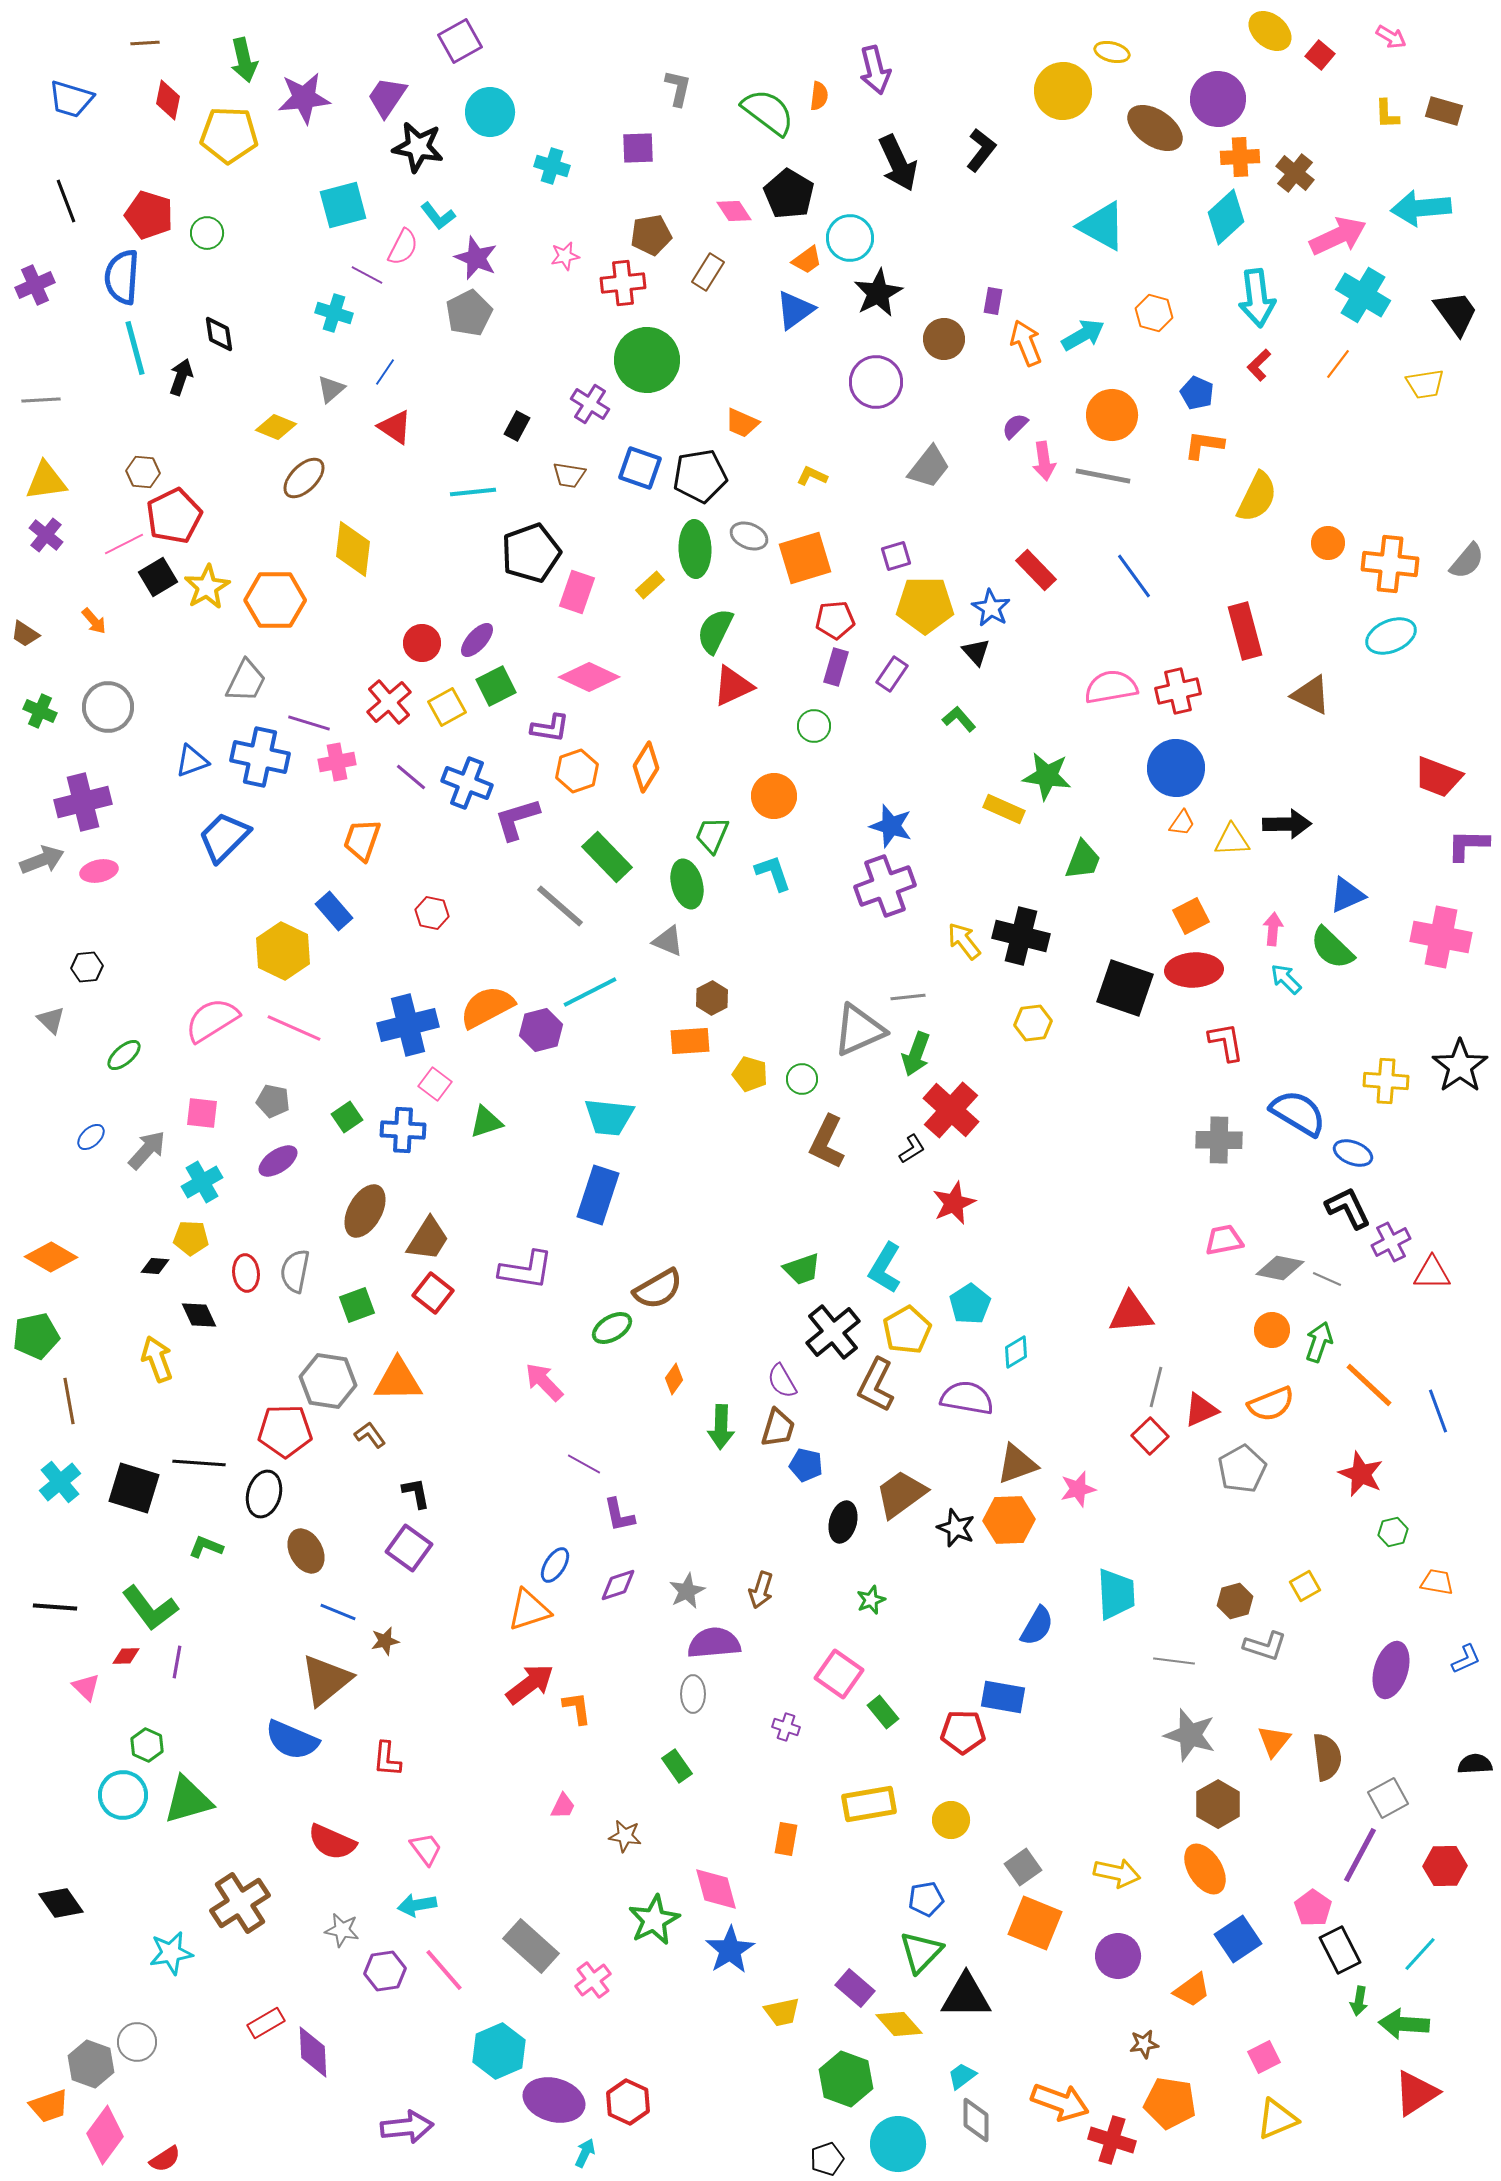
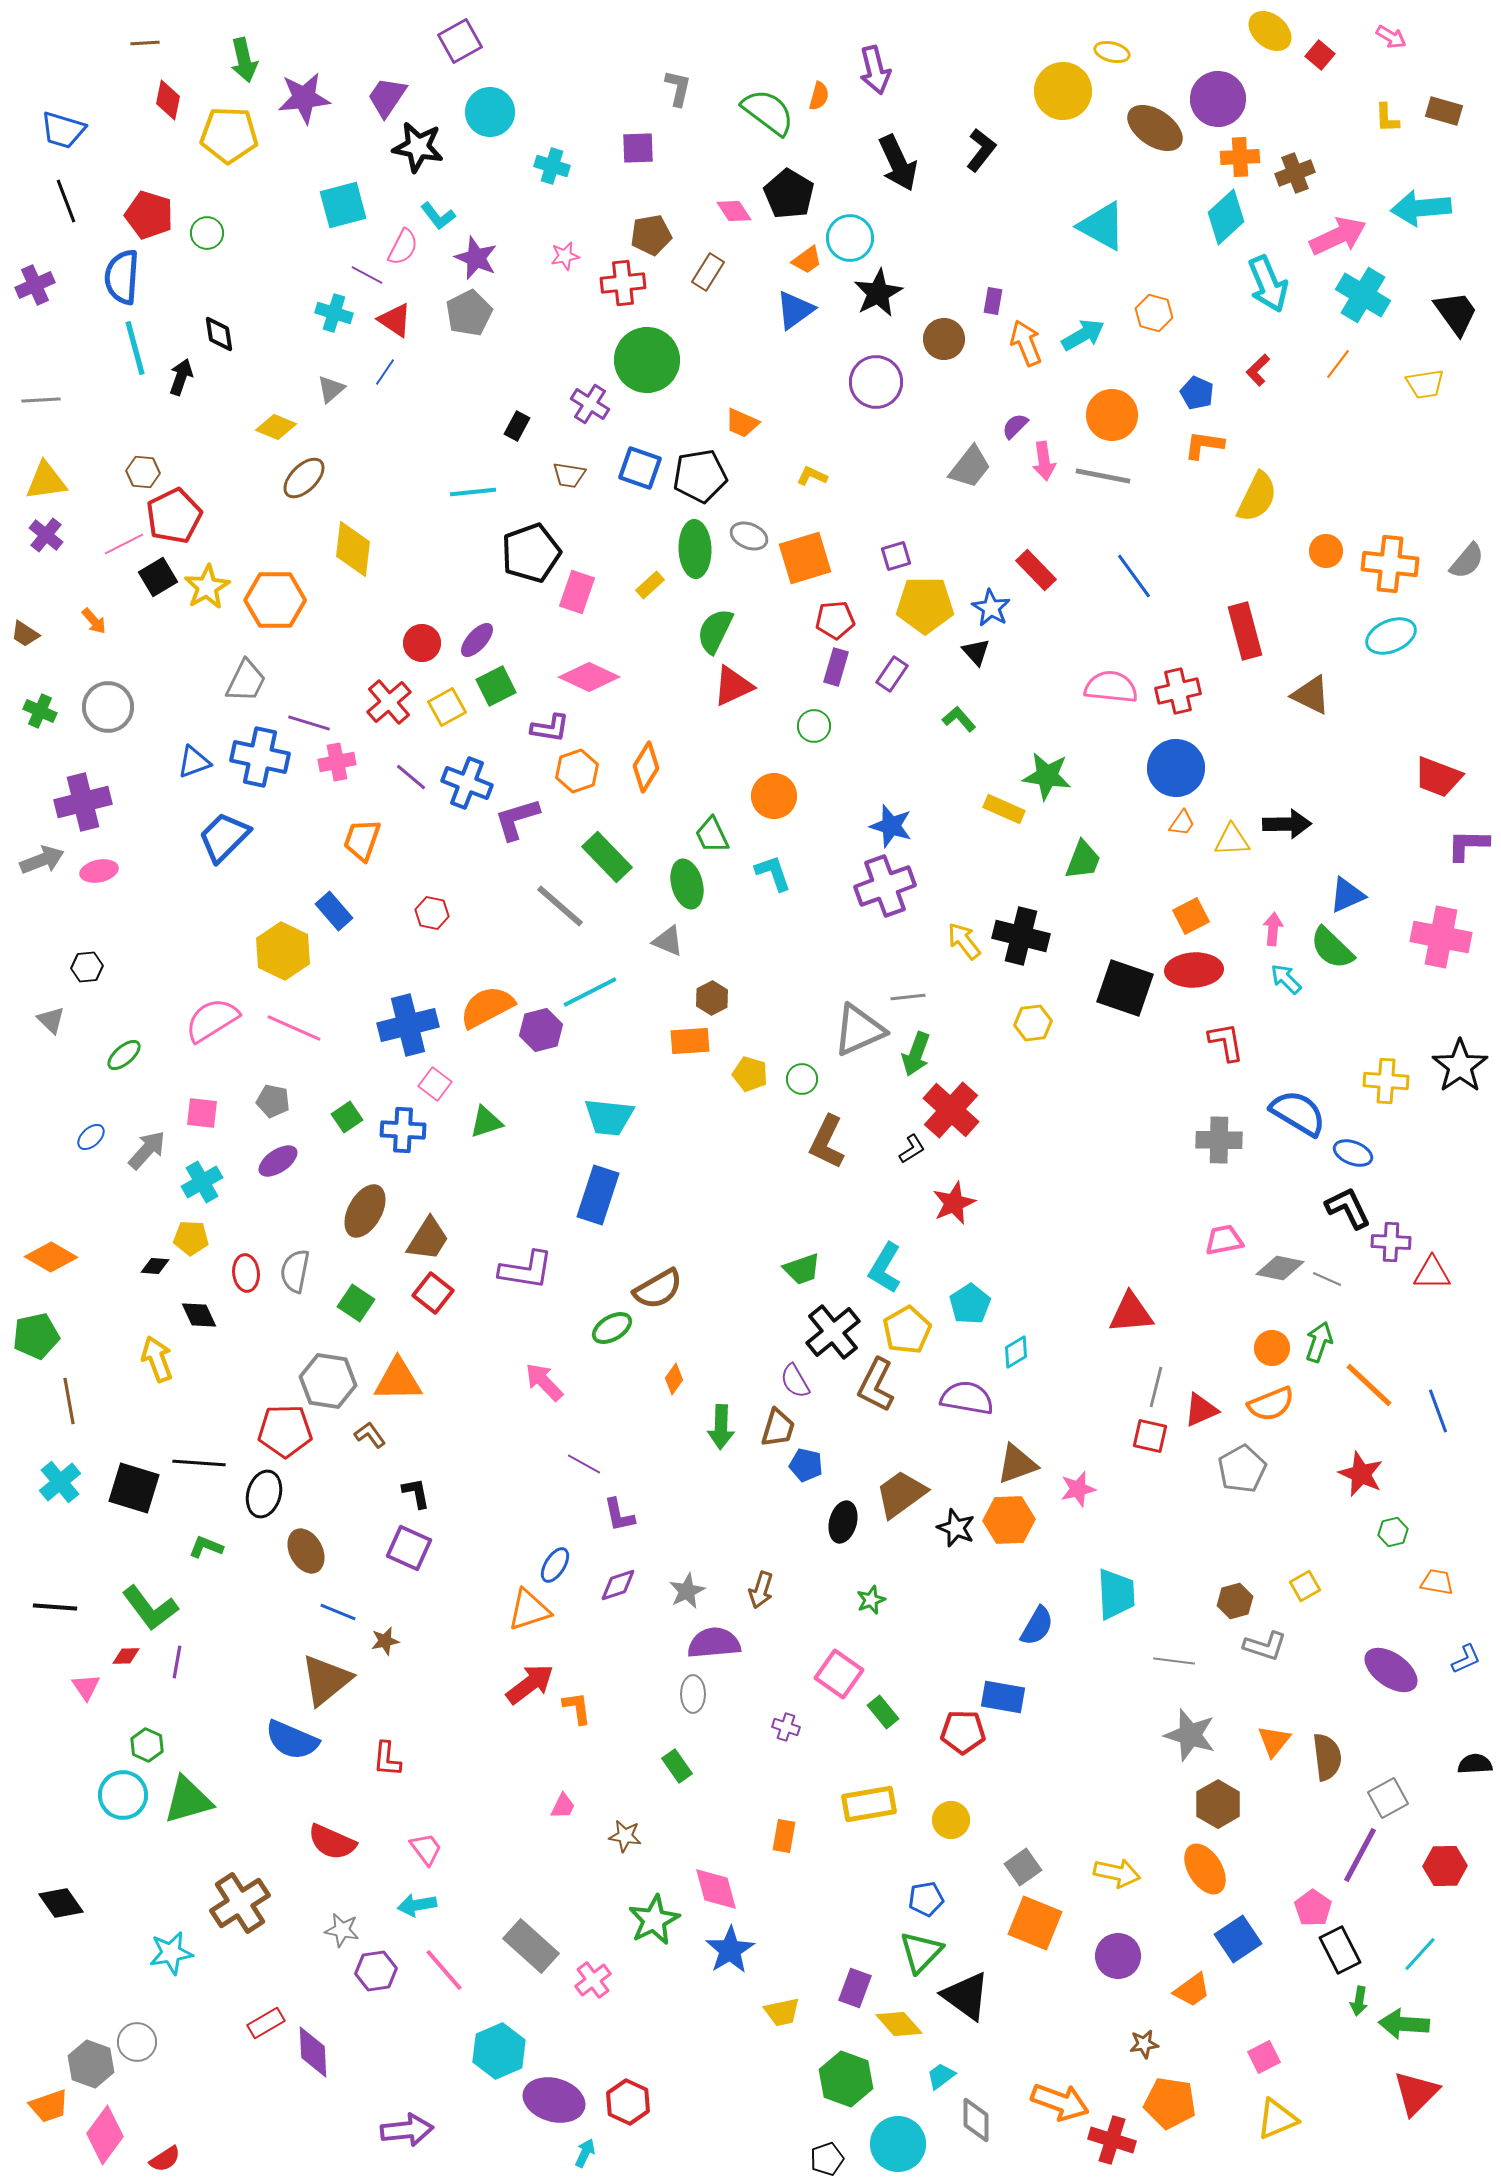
orange semicircle at (819, 96): rotated 8 degrees clockwise
blue trapezoid at (71, 99): moved 8 px left, 31 px down
yellow L-shape at (1387, 114): moved 4 px down
brown cross at (1295, 173): rotated 30 degrees clockwise
cyan arrow at (1257, 298): moved 11 px right, 14 px up; rotated 16 degrees counterclockwise
red L-shape at (1259, 365): moved 1 px left, 5 px down
red triangle at (395, 427): moved 107 px up
gray trapezoid at (929, 467): moved 41 px right
orange circle at (1328, 543): moved 2 px left, 8 px down
pink semicircle at (1111, 687): rotated 16 degrees clockwise
blue triangle at (192, 761): moved 2 px right, 1 px down
green trapezoid at (712, 835): rotated 48 degrees counterclockwise
purple cross at (1391, 1242): rotated 30 degrees clockwise
green square at (357, 1305): moved 1 px left, 2 px up; rotated 36 degrees counterclockwise
orange circle at (1272, 1330): moved 18 px down
purple semicircle at (782, 1381): moved 13 px right
red square at (1150, 1436): rotated 33 degrees counterclockwise
purple square at (409, 1548): rotated 12 degrees counterclockwise
purple ellipse at (1391, 1670): rotated 72 degrees counterclockwise
pink triangle at (86, 1687): rotated 12 degrees clockwise
orange rectangle at (786, 1839): moved 2 px left, 3 px up
purple hexagon at (385, 1971): moved 9 px left
purple rectangle at (855, 1988): rotated 69 degrees clockwise
black triangle at (966, 1996): rotated 36 degrees clockwise
cyan trapezoid at (962, 2076): moved 21 px left
red triangle at (1416, 2093): rotated 12 degrees counterclockwise
purple arrow at (407, 2127): moved 3 px down
